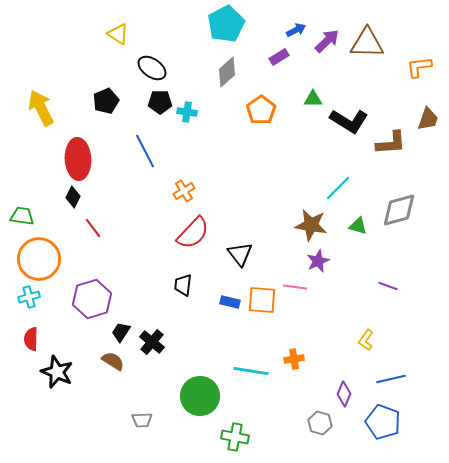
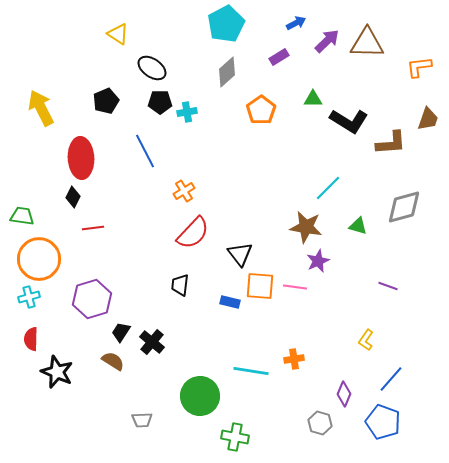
blue arrow at (296, 30): moved 7 px up
cyan cross at (187, 112): rotated 18 degrees counterclockwise
red ellipse at (78, 159): moved 3 px right, 1 px up
cyan line at (338, 188): moved 10 px left
gray diamond at (399, 210): moved 5 px right, 3 px up
brown star at (311, 225): moved 5 px left, 2 px down
red line at (93, 228): rotated 60 degrees counterclockwise
black trapezoid at (183, 285): moved 3 px left
orange square at (262, 300): moved 2 px left, 14 px up
blue line at (391, 379): rotated 36 degrees counterclockwise
